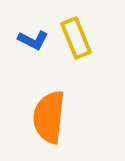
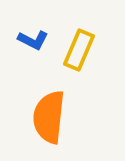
yellow rectangle: moved 3 px right, 12 px down; rotated 45 degrees clockwise
